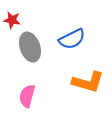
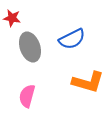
red star: moved 2 px up
